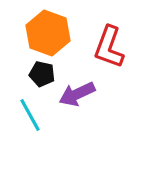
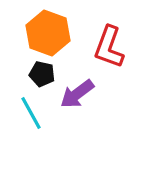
purple arrow: rotated 12 degrees counterclockwise
cyan line: moved 1 px right, 2 px up
